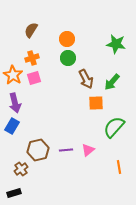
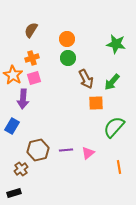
purple arrow: moved 8 px right, 4 px up; rotated 18 degrees clockwise
pink triangle: moved 3 px down
